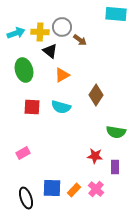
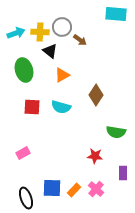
purple rectangle: moved 8 px right, 6 px down
